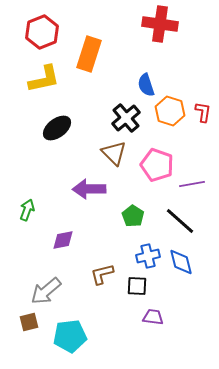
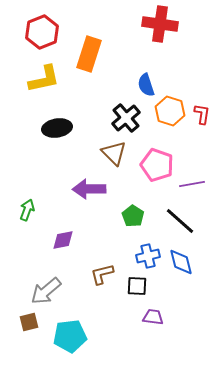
red L-shape: moved 1 px left, 2 px down
black ellipse: rotated 28 degrees clockwise
